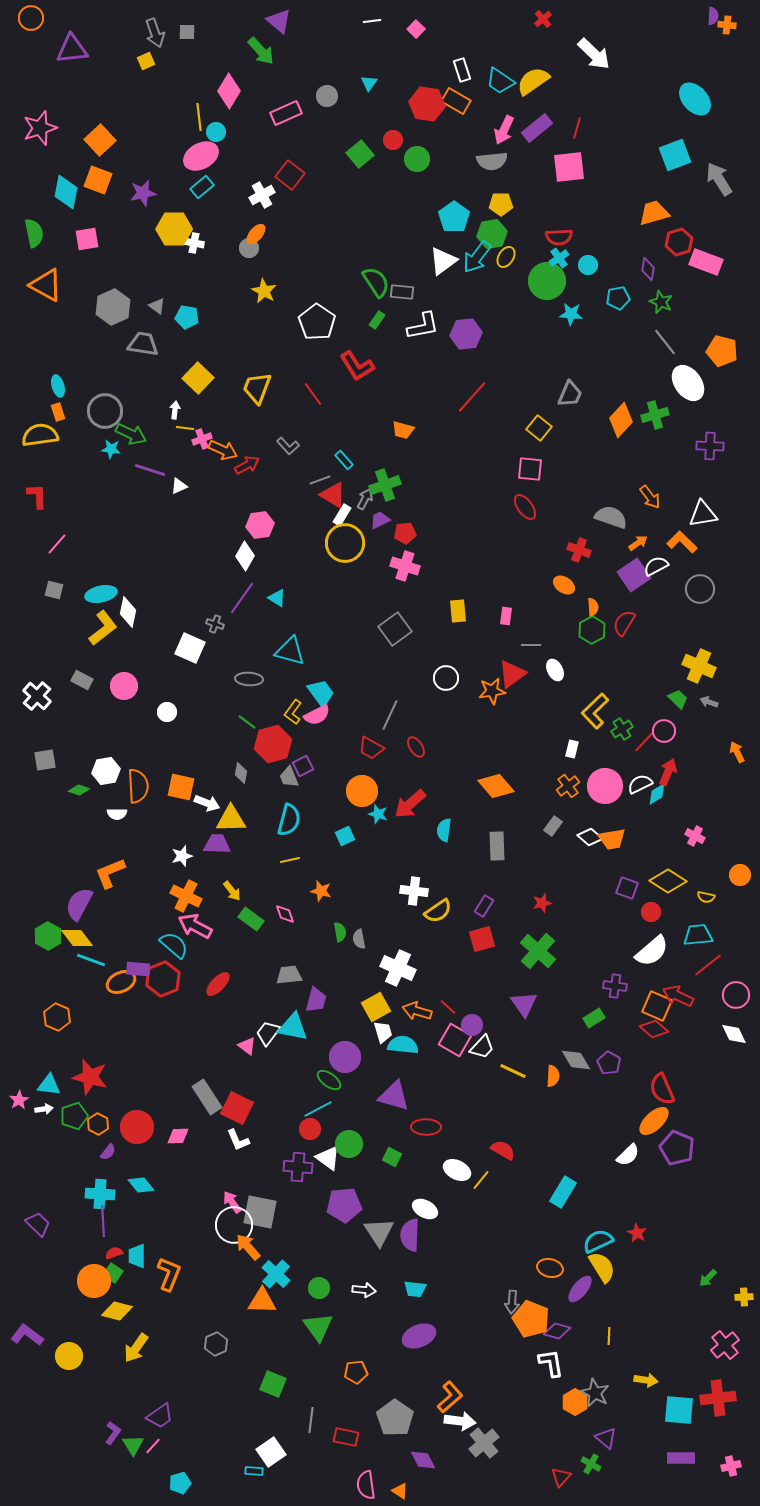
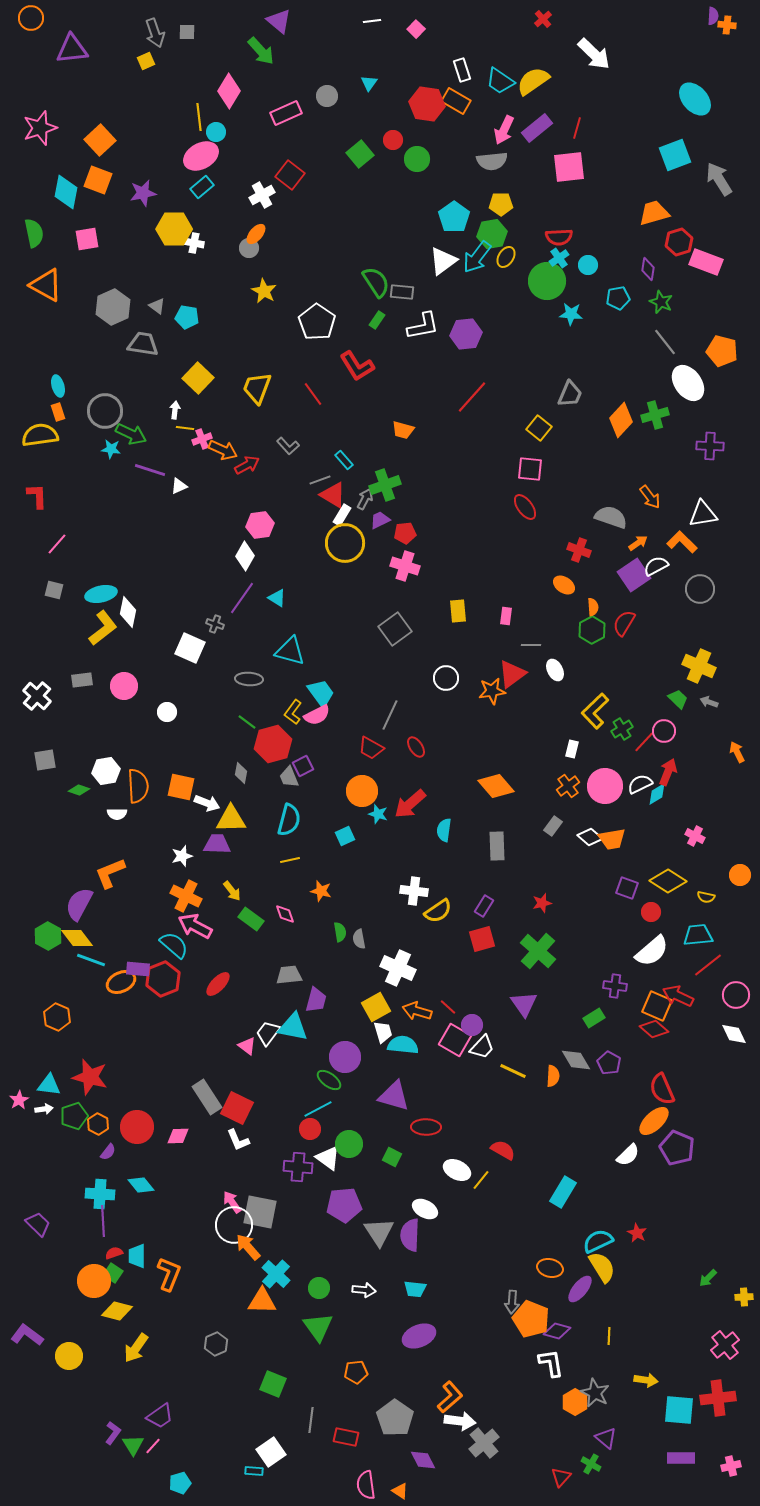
gray rectangle at (82, 680): rotated 35 degrees counterclockwise
